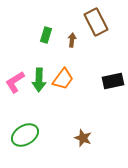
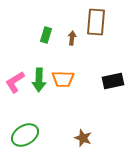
brown rectangle: rotated 32 degrees clockwise
brown arrow: moved 2 px up
orange trapezoid: rotated 55 degrees clockwise
